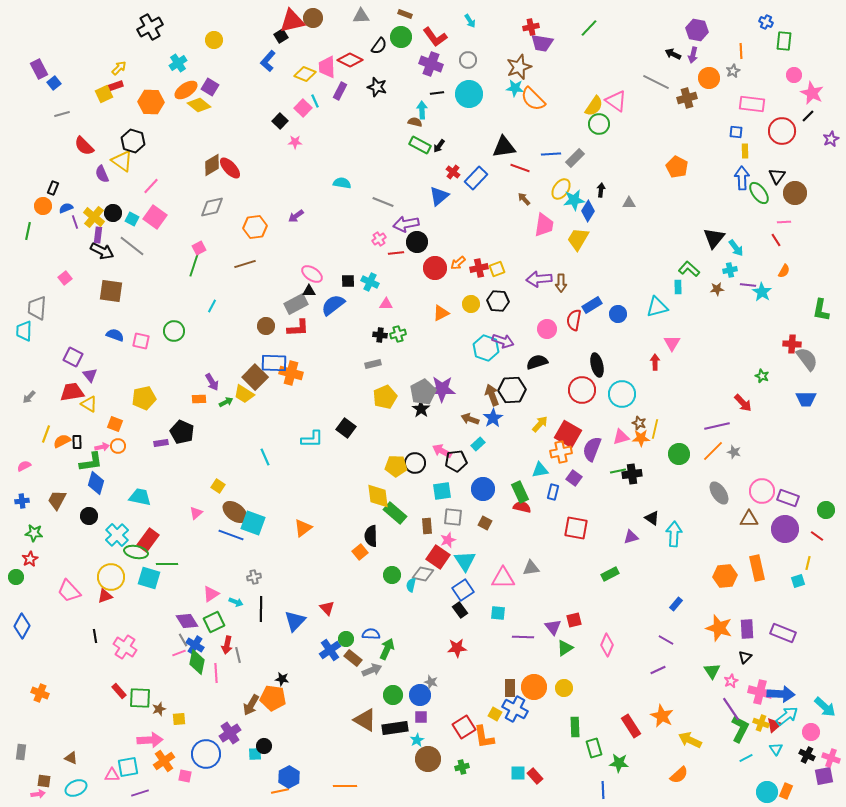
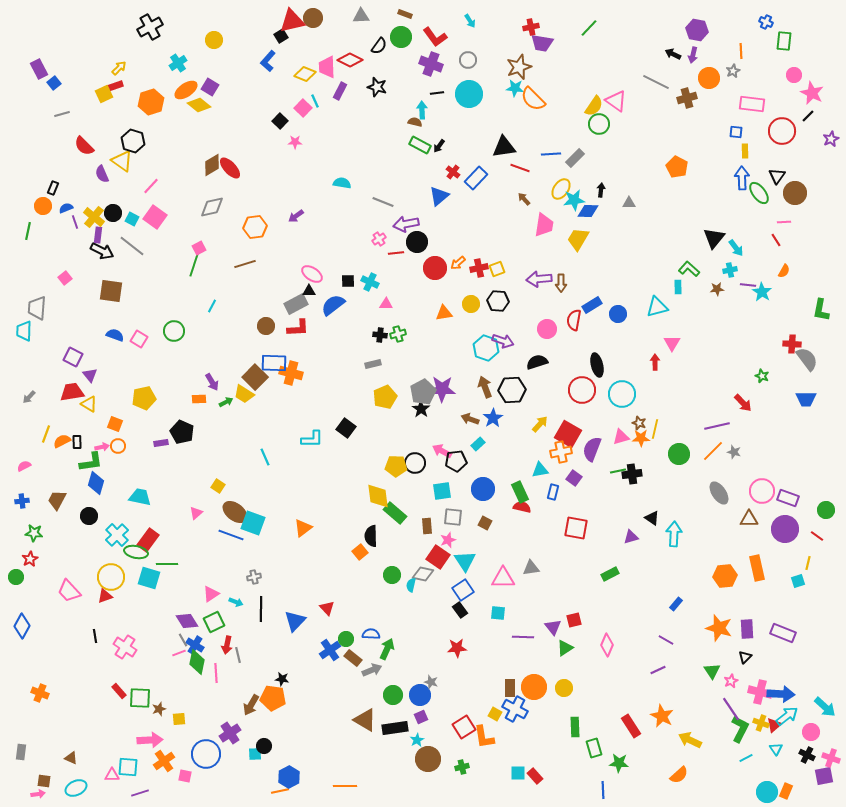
orange hexagon at (151, 102): rotated 20 degrees counterclockwise
blue diamond at (588, 211): rotated 60 degrees clockwise
orange triangle at (441, 313): moved 3 px right; rotated 18 degrees clockwise
pink square at (141, 341): moved 2 px left, 2 px up; rotated 18 degrees clockwise
brown arrow at (492, 395): moved 7 px left, 8 px up
purple square at (421, 717): rotated 24 degrees counterclockwise
cyan square at (128, 767): rotated 15 degrees clockwise
